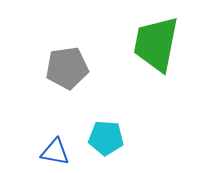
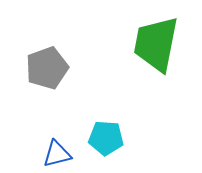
gray pentagon: moved 20 px left; rotated 12 degrees counterclockwise
blue triangle: moved 2 px right, 2 px down; rotated 24 degrees counterclockwise
